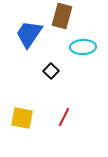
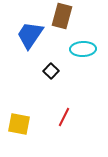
blue trapezoid: moved 1 px right, 1 px down
cyan ellipse: moved 2 px down
yellow square: moved 3 px left, 6 px down
